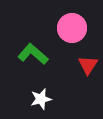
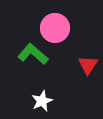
pink circle: moved 17 px left
white star: moved 1 px right, 2 px down; rotated 10 degrees counterclockwise
